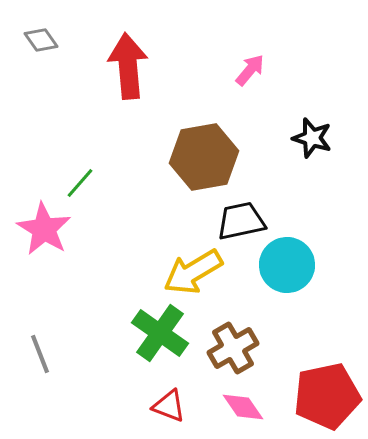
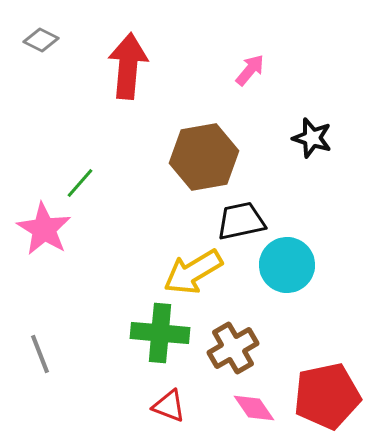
gray diamond: rotated 28 degrees counterclockwise
red arrow: rotated 10 degrees clockwise
green cross: rotated 30 degrees counterclockwise
pink diamond: moved 11 px right, 1 px down
